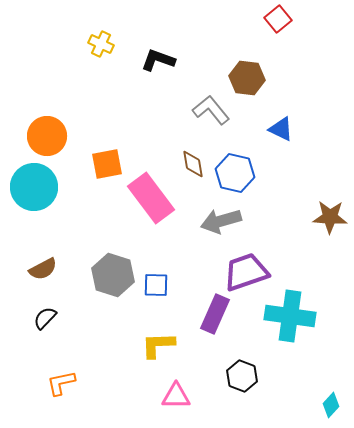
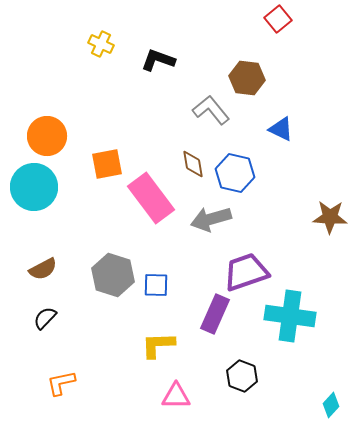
gray arrow: moved 10 px left, 2 px up
